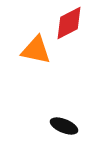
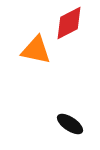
black ellipse: moved 6 px right, 2 px up; rotated 12 degrees clockwise
